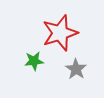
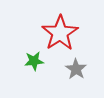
red star: rotated 15 degrees counterclockwise
